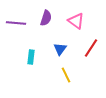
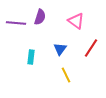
purple semicircle: moved 6 px left, 1 px up
